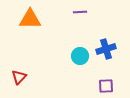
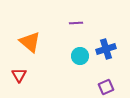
purple line: moved 4 px left, 11 px down
orange triangle: moved 23 px down; rotated 40 degrees clockwise
red triangle: moved 2 px up; rotated 14 degrees counterclockwise
purple square: moved 1 px down; rotated 21 degrees counterclockwise
